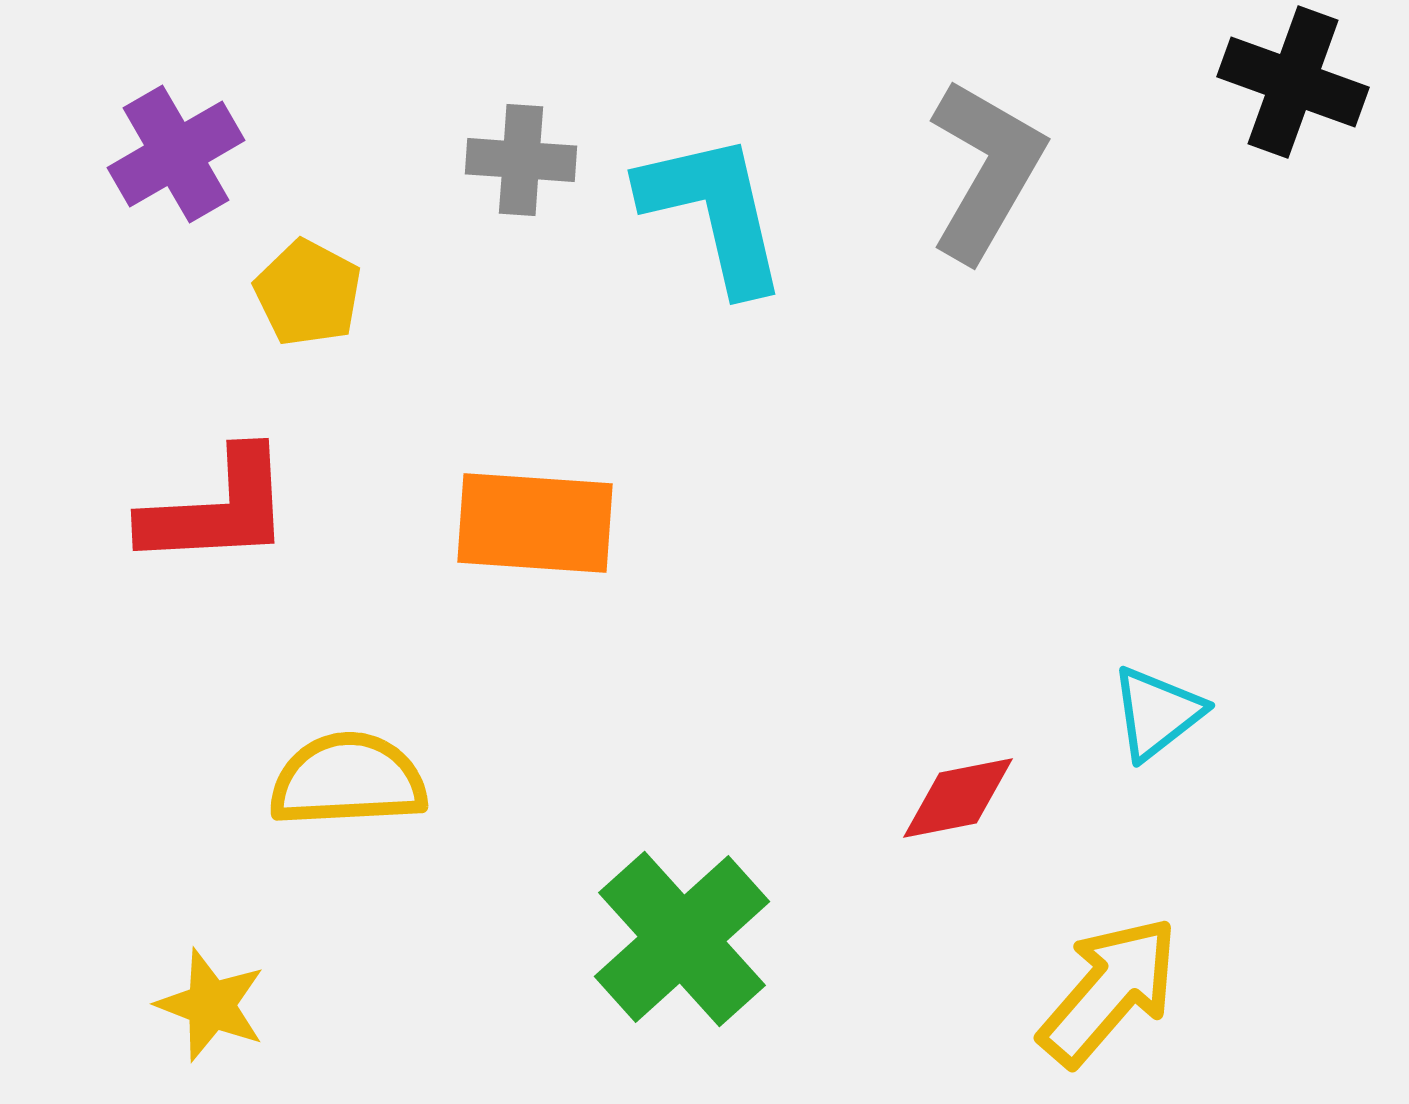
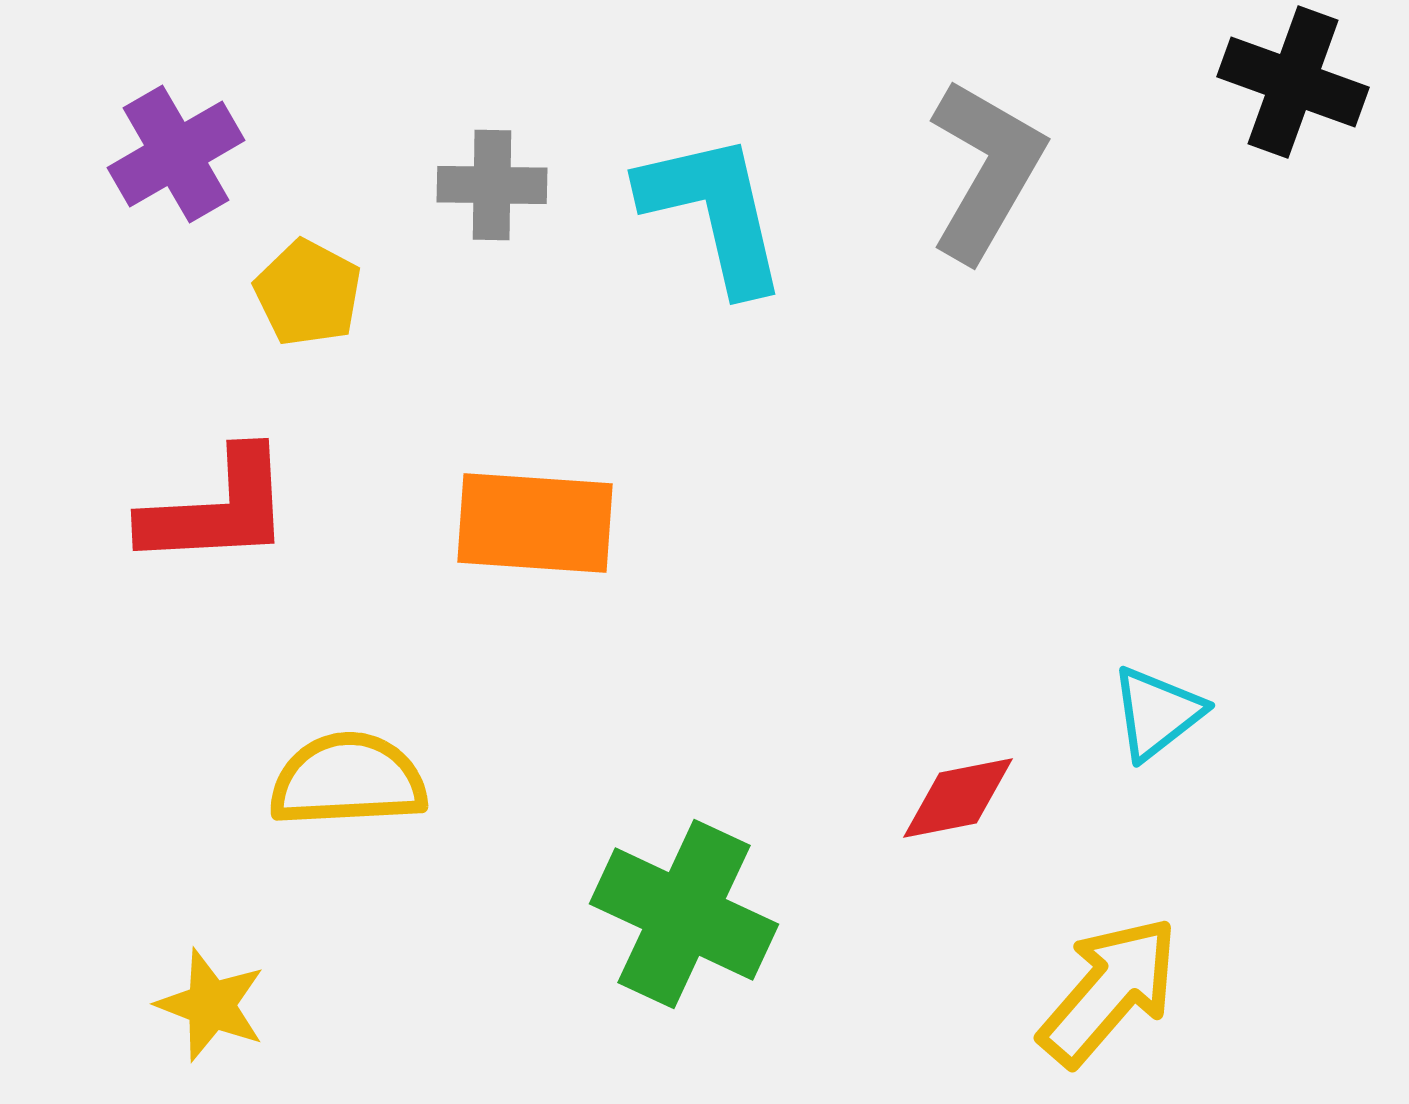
gray cross: moved 29 px left, 25 px down; rotated 3 degrees counterclockwise
green cross: moved 2 px right, 25 px up; rotated 23 degrees counterclockwise
